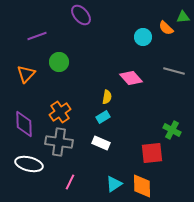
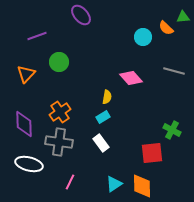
white rectangle: rotated 30 degrees clockwise
